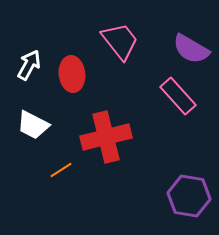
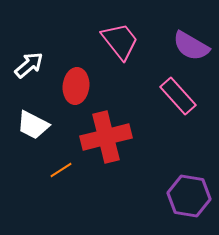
purple semicircle: moved 3 px up
white arrow: rotated 20 degrees clockwise
red ellipse: moved 4 px right, 12 px down; rotated 12 degrees clockwise
